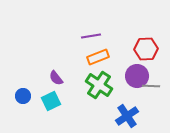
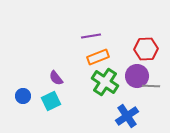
green cross: moved 6 px right, 3 px up
